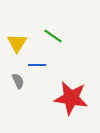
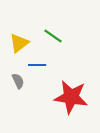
yellow triangle: moved 2 px right; rotated 20 degrees clockwise
red star: moved 1 px up
